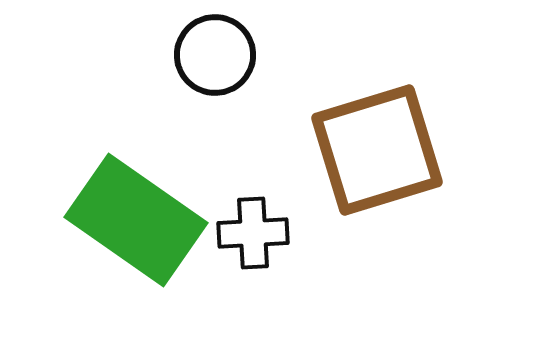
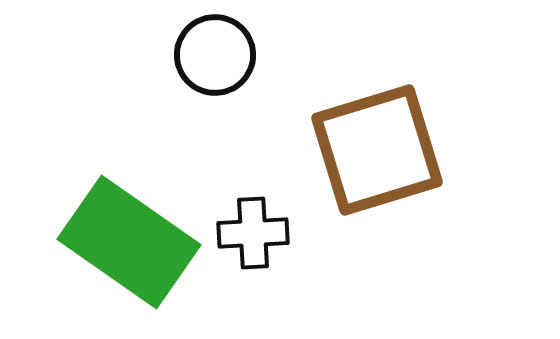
green rectangle: moved 7 px left, 22 px down
